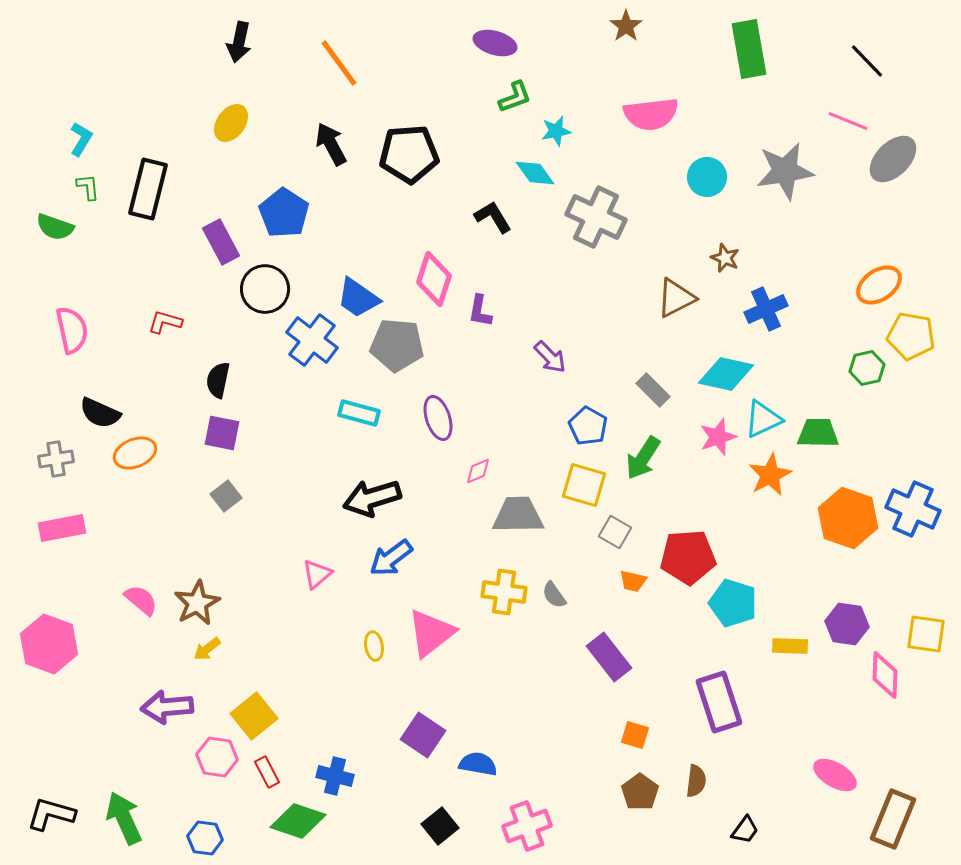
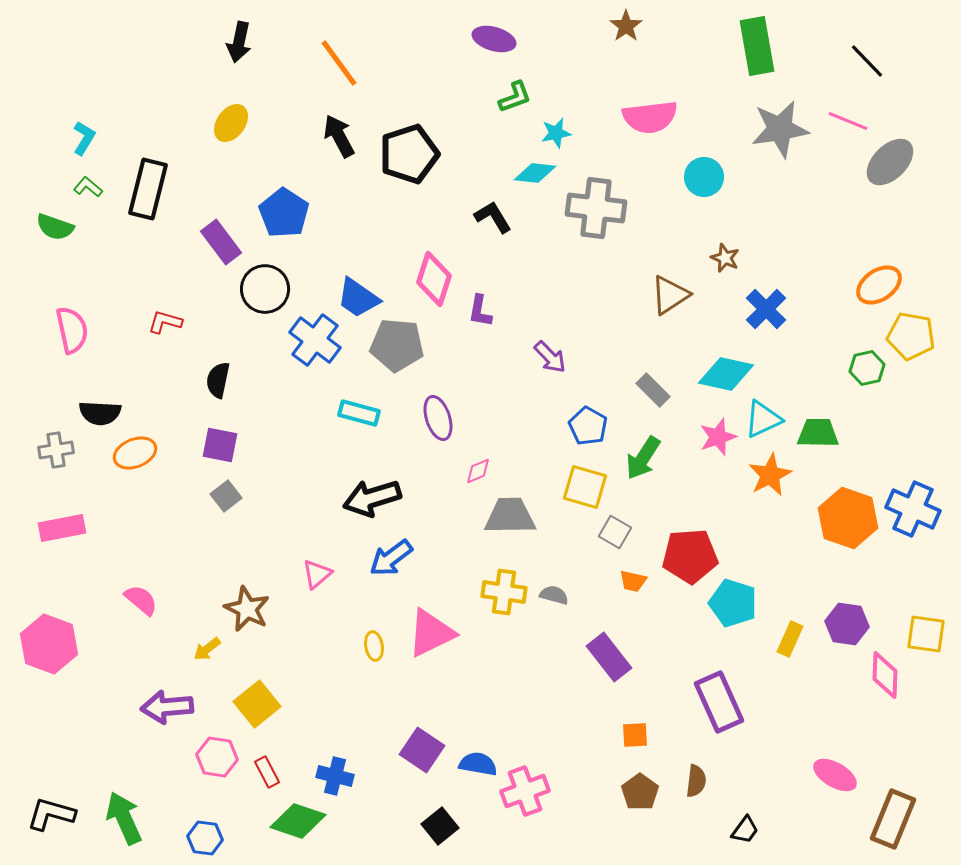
purple ellipse at (495, 43): moved 1 px left, 4 px up
green rectangle at (749, 49): moved 8 px right, 3 px up
pink semicircle at (651, 114): moved 1 px left, 3 px down
cyan star at (556, 131): moved 2 px down
cyan L-shape at (81, 139): moved 3 px right, 1 px up
black arrow at (331, 144): moved 8 px right, 8 px up
black pentagon at (409, 154): rotated 14 degrees counterclockwise
gray ellipse at (893, 159): moved 3 px left, 3 px down
gray star at (785, 171): moved 5 px left, 42 px up
cyan diamond at (535, 173): rotated 48 degrees counterclockwise
cyan circle at (707, 177): moved 3 px left
green L-shape at (88, 187): rotated 44 degrees counterclockwise
gray cross at (596, 217): moved 9 px up; rotated 18 degrees counterclockwise
purple rectangle at (221, 242): rotated 9 degrees counterclockwise
brown triangle at (676, 298): moved 6 px left, 3 px up; rotated 6 degrees counterclockwise
blue cross at (766, 309): rotated 21 degrees counterclockwise
blue cross at (312, 340): moved 3 px right
black semicircle at (100, 413): rotated 21 degrees counterclockwise
purple square at (222, 433): moved 2 px left, 12 px down
gray cross at (56, 459): moved 9 px up
yellow square at (584, 485): moved 1 px right, 2 px down
gray trapezoid at (518, 515): moved 8 px left, 1 px down
red pentagon at (688, 557): moved 2 px right, 1 px up
gray semicircle at (554, 595): rotated 140 degrees clockwise
brown star at (197, 603): moved 50 px right, 6 px down; rotated 18 degrees counterclockwise
pink triangle at (431, 633): rotated 12 degrees clockwise
yellow rectangle at (790, 646): moved 7 px up; rotated 68 degrees counterclockwise
purple rectangle at (719, 702): rotated 6 degrees counterclockwise
yellow square at (254, 716): moved 3 px right, 12 px up
purple square at (423, 735): moved 1 px left, 15 px down
orange square at (635, 735): rotated 20 degrees counterclockwise
pink cross at (527, 826): moved 2 px left, 35 px up
